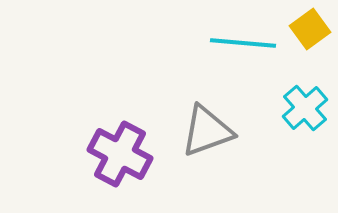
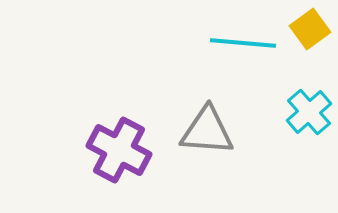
cyan cross: moved 4 px right, 4 px down
gray triangle: rotated 24 degrees clockwise
purple cross: moved 1 px left, 4 px up
